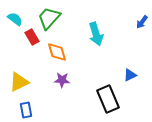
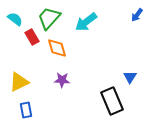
blue arrow: moved 5 px left, 7 px up
cyan arrow: moved 10 px left, 12 px up; rotated 70 degrees clockwise
orange diamond: moved 4 px up
blue triangle: moved 2 px down; rotated 32 degrees counterclockwise
black rectangle: moved 4 px right, 2 px down
